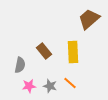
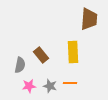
brown trapezoid: rotated 135 degrees clockwise
brown rectangle: moved 3 px left, 4 px down
orange line: rotated 40 degrees counterclockwise
